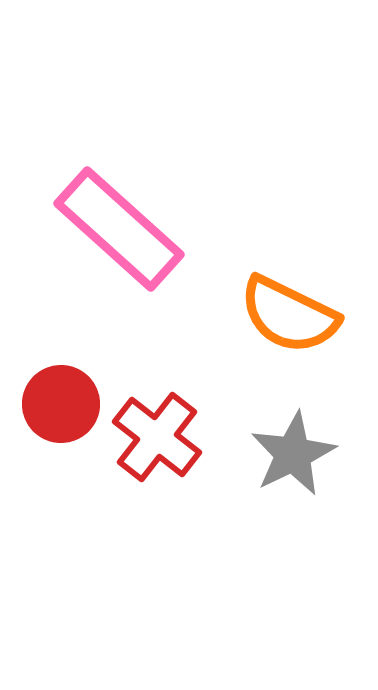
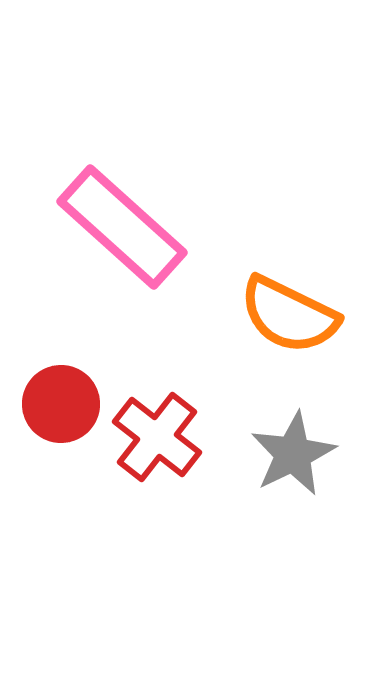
pink rectangle: moved 3 px right, 2 px up
